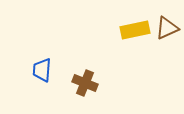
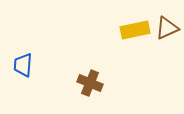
blue trapezoid: moved 19 px left, 5 px up
brown cross: moved 5 px right
